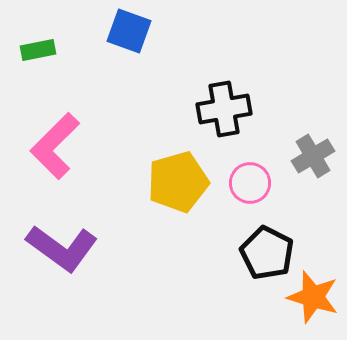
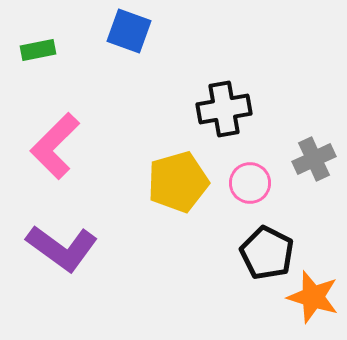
gray cross: moved 1 px right, 3 px down; rotated 6 degrees clockwise
